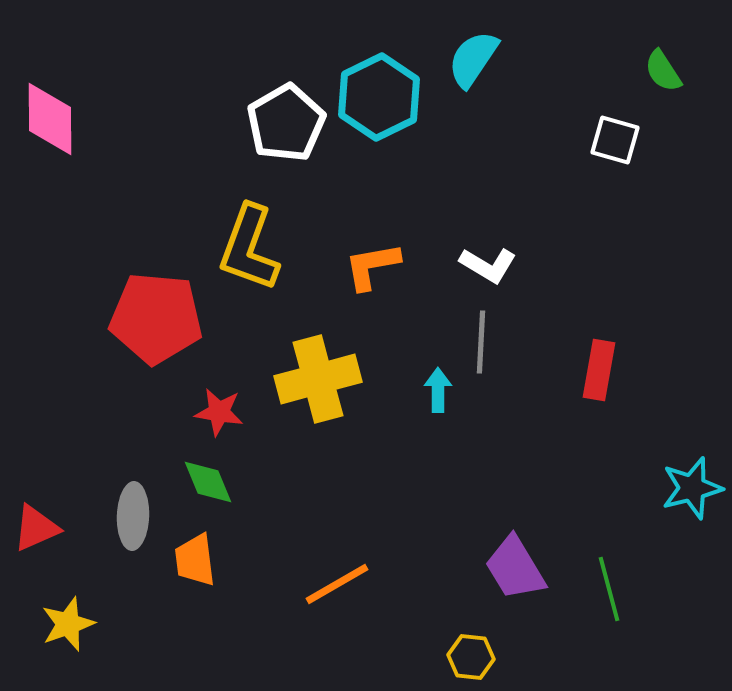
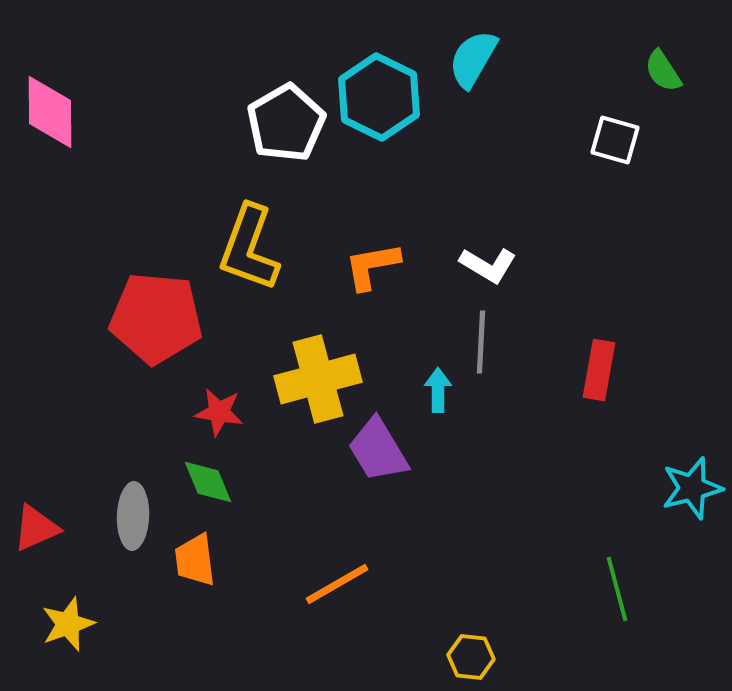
cyan semicircle: rotated 4 degrees counterclockwise
cyan hexagon: rotated 8 degrees counterclockwise
pink diamond: moved 7 px up
purple trapezoid: moved 137 px left, 118 px up
green line: moved 8 px right
